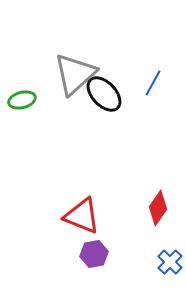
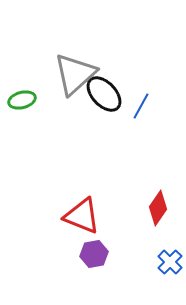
blue line: moved 12 px left, 23 px down
